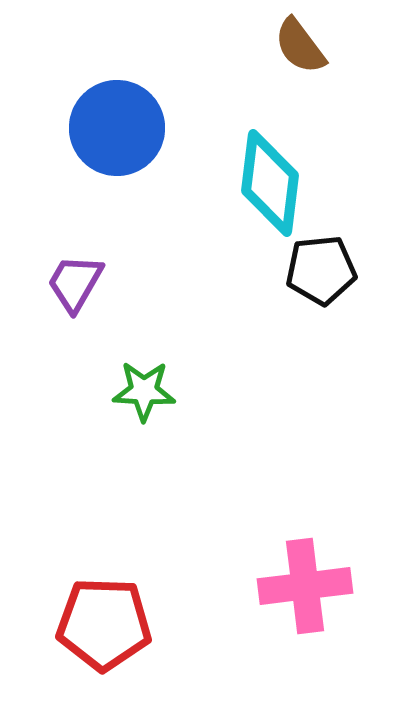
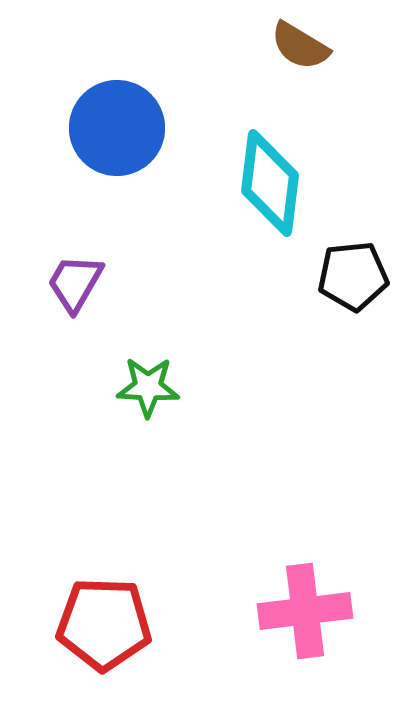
brown semicircle: rotated 22 degrees counterclockwise
black pentagon: moved 32 px right, 6 px down
green star: moved 4 px right, 4 px up
pink cross: moved 25 px down
